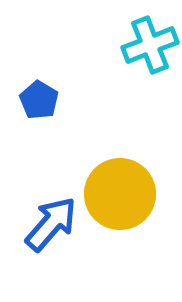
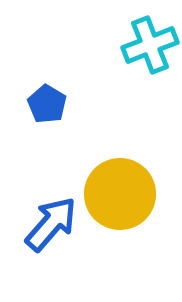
blue pentagon: moved 8 px right, 4 px down
